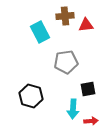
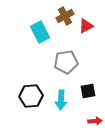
brown cross: rotated 24 degrees counterclockwise
red triangle: moved 1 px down; rotated 21 degrees counterclockwise
black square: moved 2 px down
black hexagon: rotated 20 degrees counterclockwise
cyan arrow: moved 12 px left, 9 px up
red arrow: moved 4 px right
